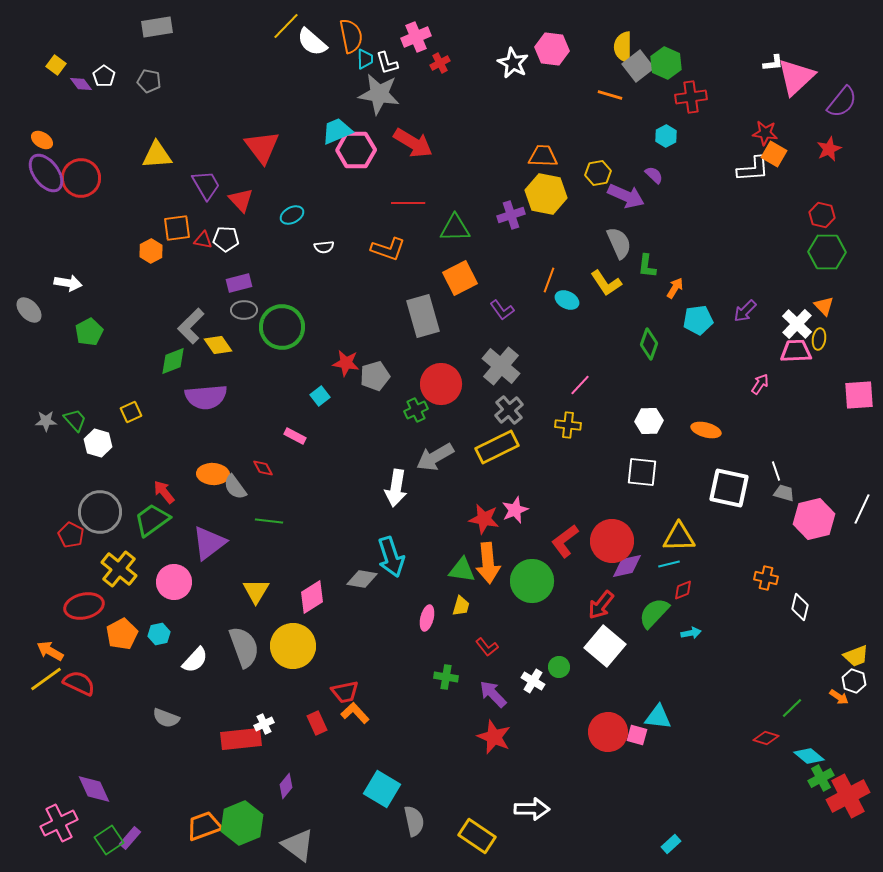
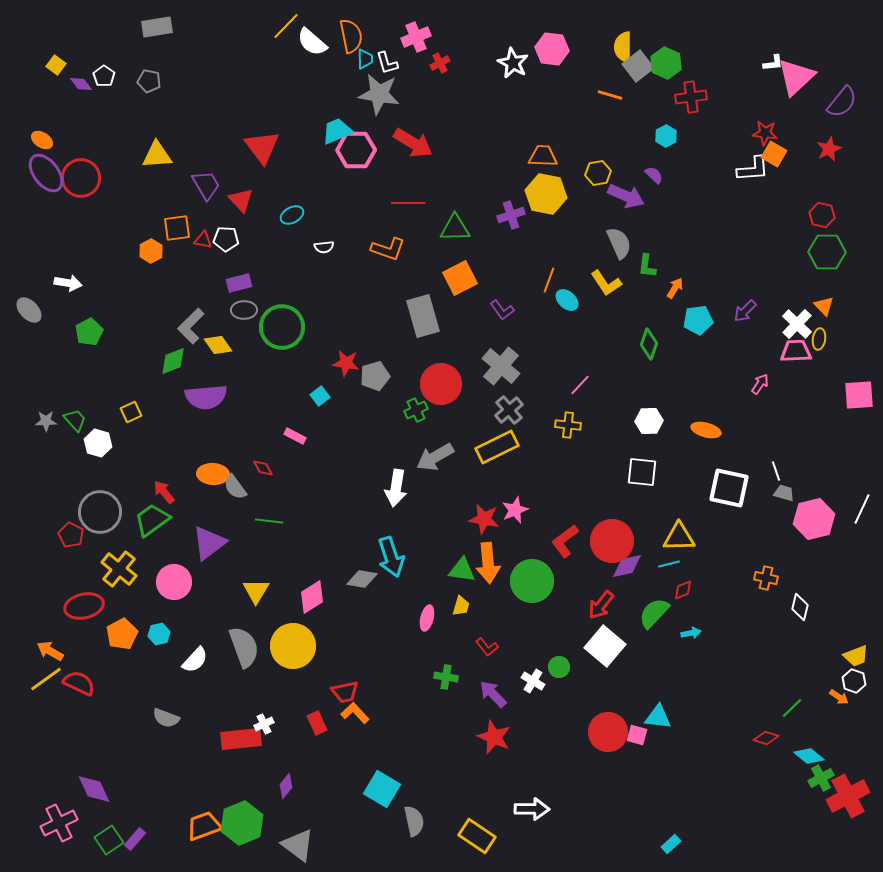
cyan ellipse at (567, 300): rotated 15 degrees clockwise
purple rectangle at (130, 838): moved 5 px right, 1 px down
